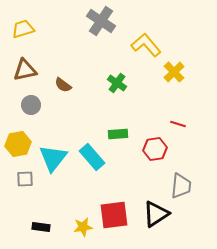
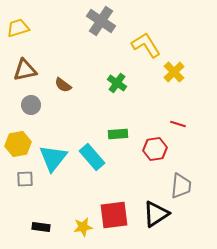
yellow trapezoid: moved 5 px left, 1 px up
yellow L-shape: rotated 8 degrees clockwise
